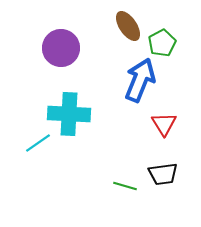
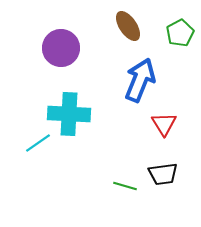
green pentagon: moved 18 px right, 10 px up
